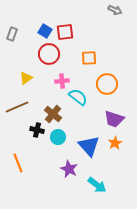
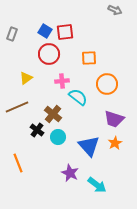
black cross: rotated 24 degrees clockwise
purple star: moved 1 px right, 4 px down
